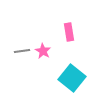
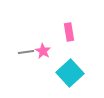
gray line: moved 4 px right, 1 px down
cyan square: moved 2 px left, 5 px up; rotated 8 degrees clockwise
